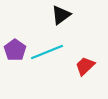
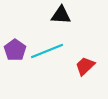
black triangle: rotated 40 degrees clockwise
cyan line: moved 1 px up
